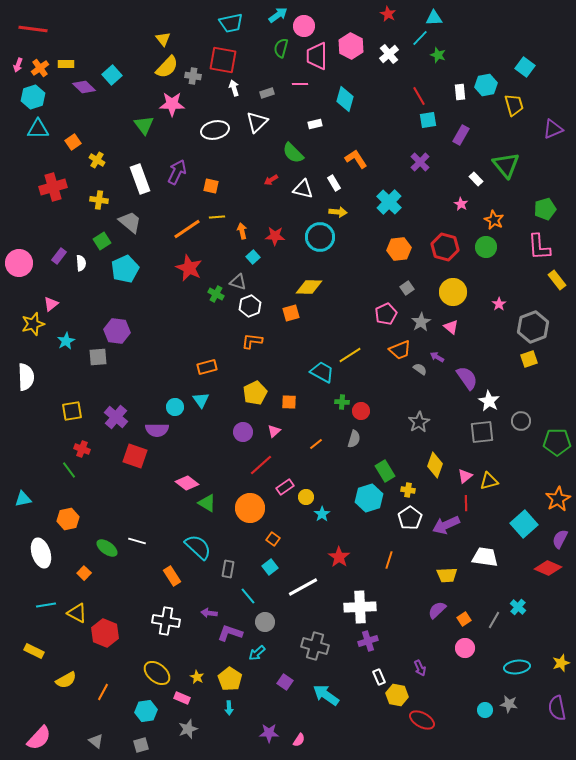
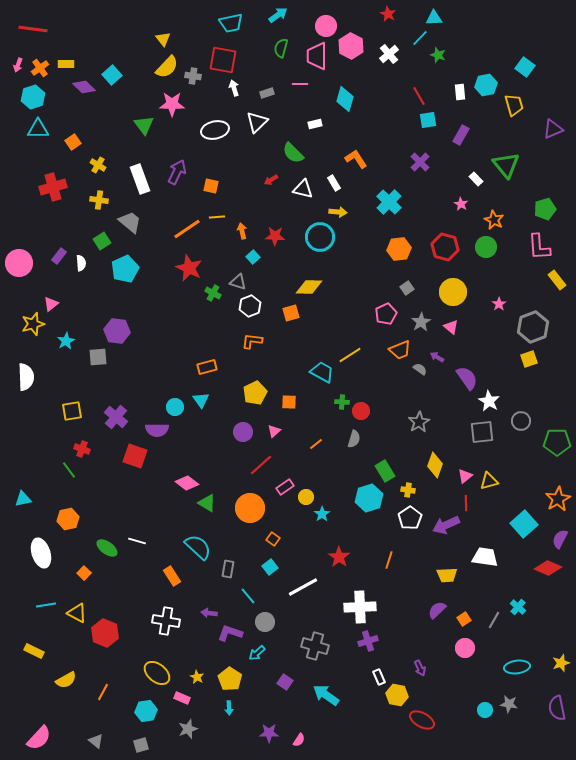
pink circle at (304, 26): moved 22 px right
yellow cross at (97, 160): moved 1 px right, 5 px down
green cross at (216, 294): moved 3 px left, 1 px up
